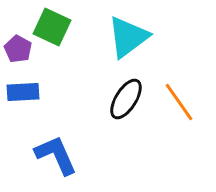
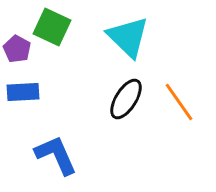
cyan triangle: rotated 39 degrees counterclockwise
purple pentagon: moved 1 px left
